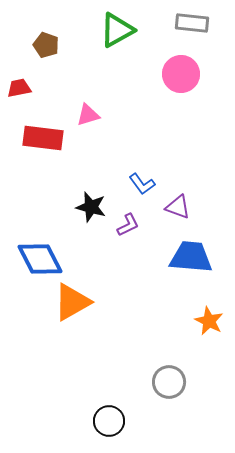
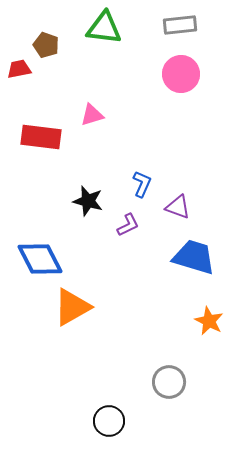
gray rectangle: moved 12 px left, 2 px down; rotated 12 degrees counterclockwise
green triangle: moved 13 px left, 2 px up; rotated 36 degrees clockwise
red trapezoid: moved 19 px up
pink triangle: moved 4 px right
red rectangle: moved 2 px left, 1 px up
blue L-shape: rotated 120 degrees counterclockwise
black star: moved 3 px left, 6 px up
blue trapezoid: moved 3 px right; rotated 12 degrees clockwise
orange triangle: moved 5 px down
